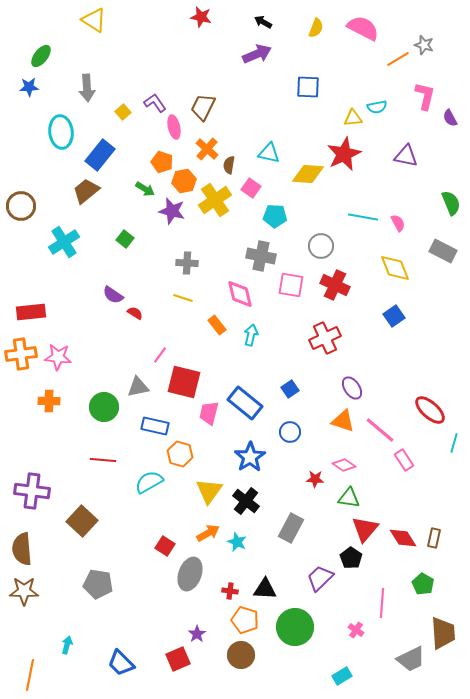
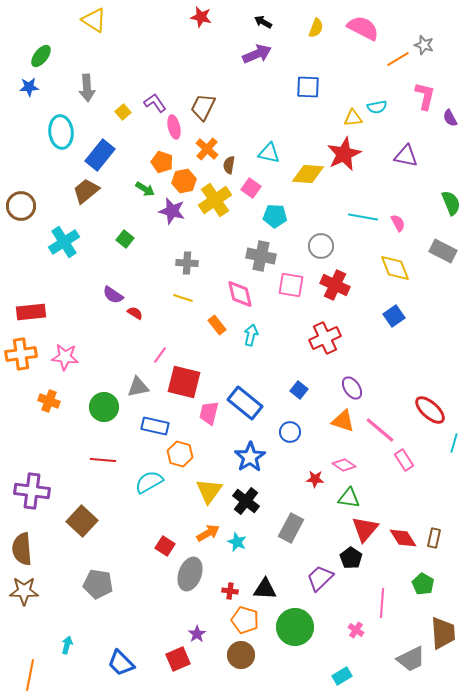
pink star at (58, 357): moved 7 px right
blue square at (290, 389): moved 9 px right, 1 px down; rotated 18 degrees counterclockwise
orange cross at (49, 401): rotated 20 degrees clockwise
